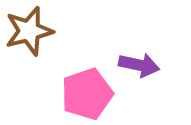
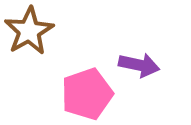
brown star: rotated 15 degrees counterclockwise
